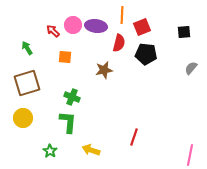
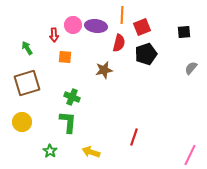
red arrow: moved 1 px right, 4 px down; rotated 136 degrees counterclockwise
black pentagon: rotated 25 degrees counterclockwise
yellow circle: moved 1 px left, 4 px down
yellow arrow: moved 2 px down
pink line: rotated 15 degrees clockwise
